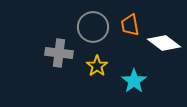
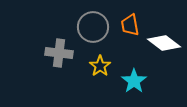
yellow star: moved 3 px right
